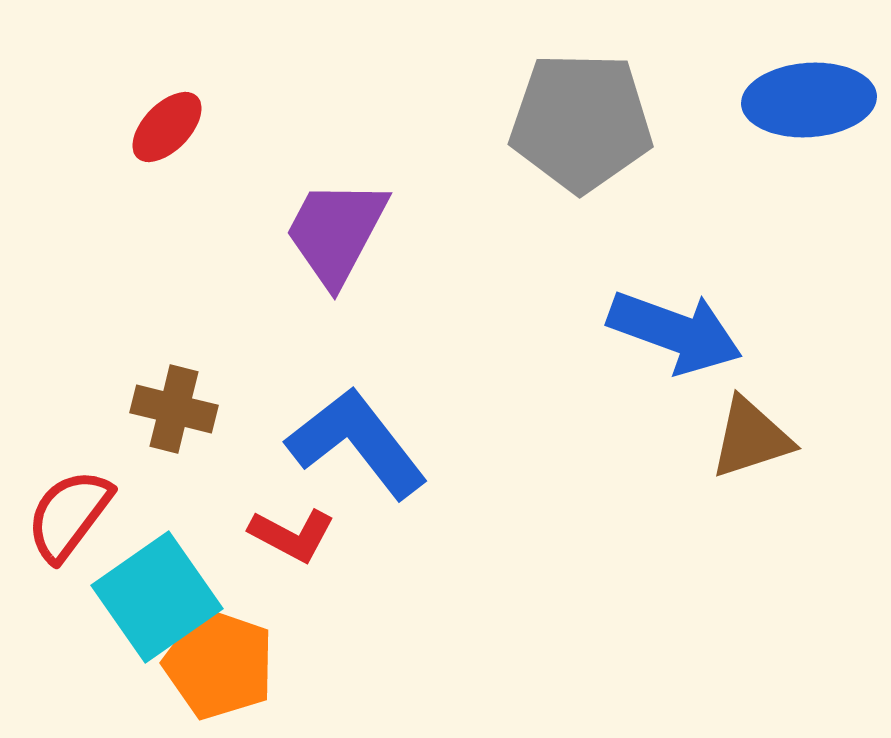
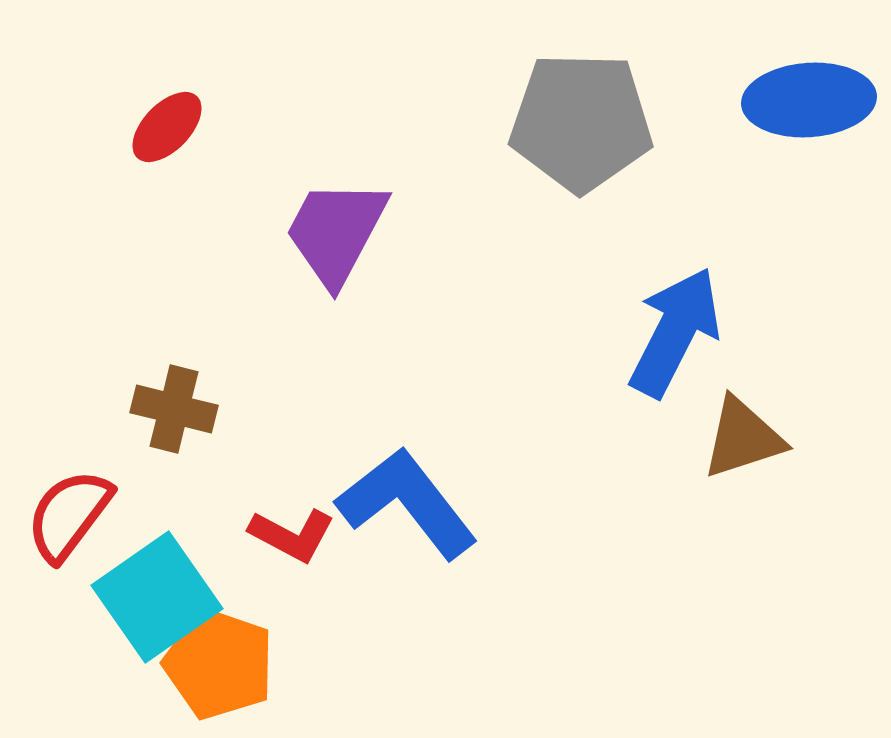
blue arrow: rotated 83 degrees counterclockwise
brown triangle: moved 8 px left
blue L-shape: moved 50 px right, 60 px down
